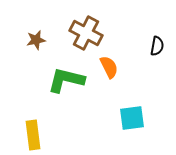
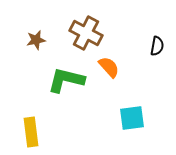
orange semicircle: rotated 15 degrees counterclockwise
yellow rectangle: moved 2 px left, 3 px up
